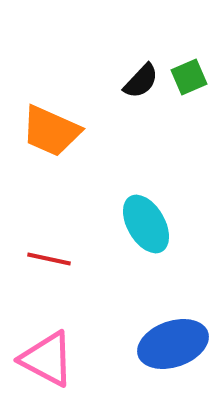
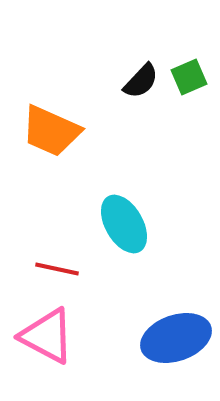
cyan ellipse: moved 22 px left
red line: moved 8 px right, 10 px down
blue ellipse: moved 3 px right, 6 px up
pink triangle: moved 23 px up
